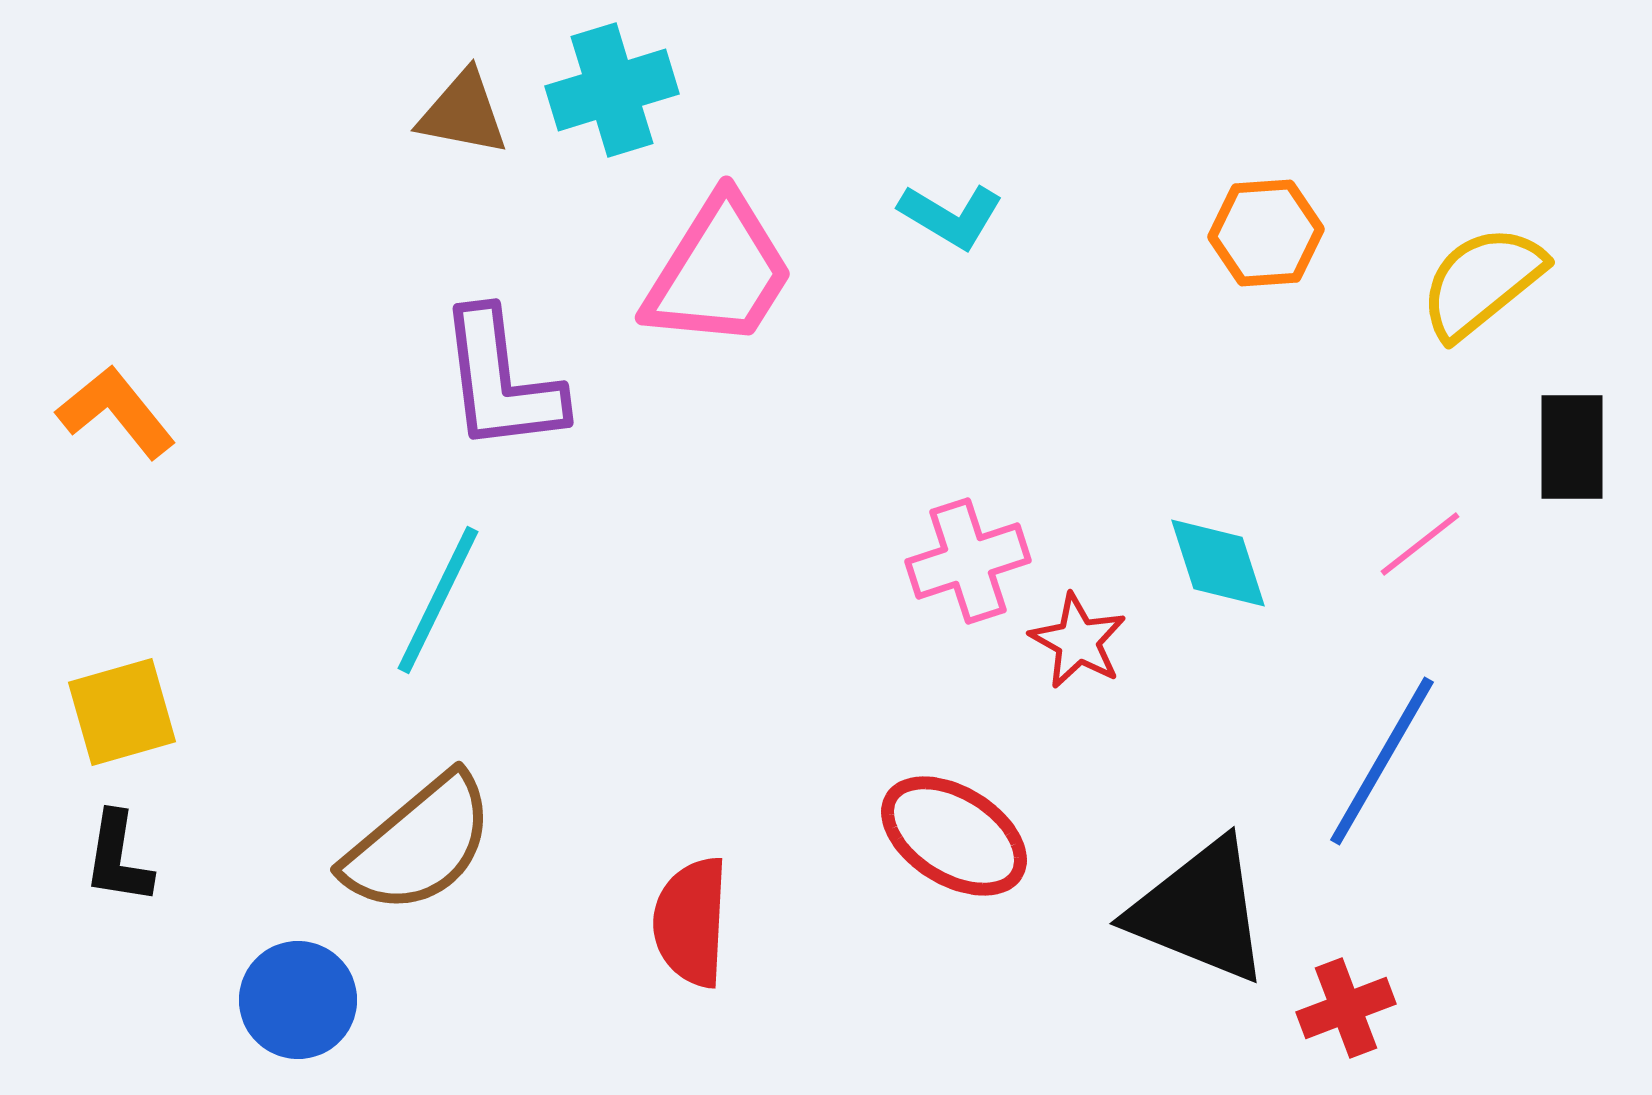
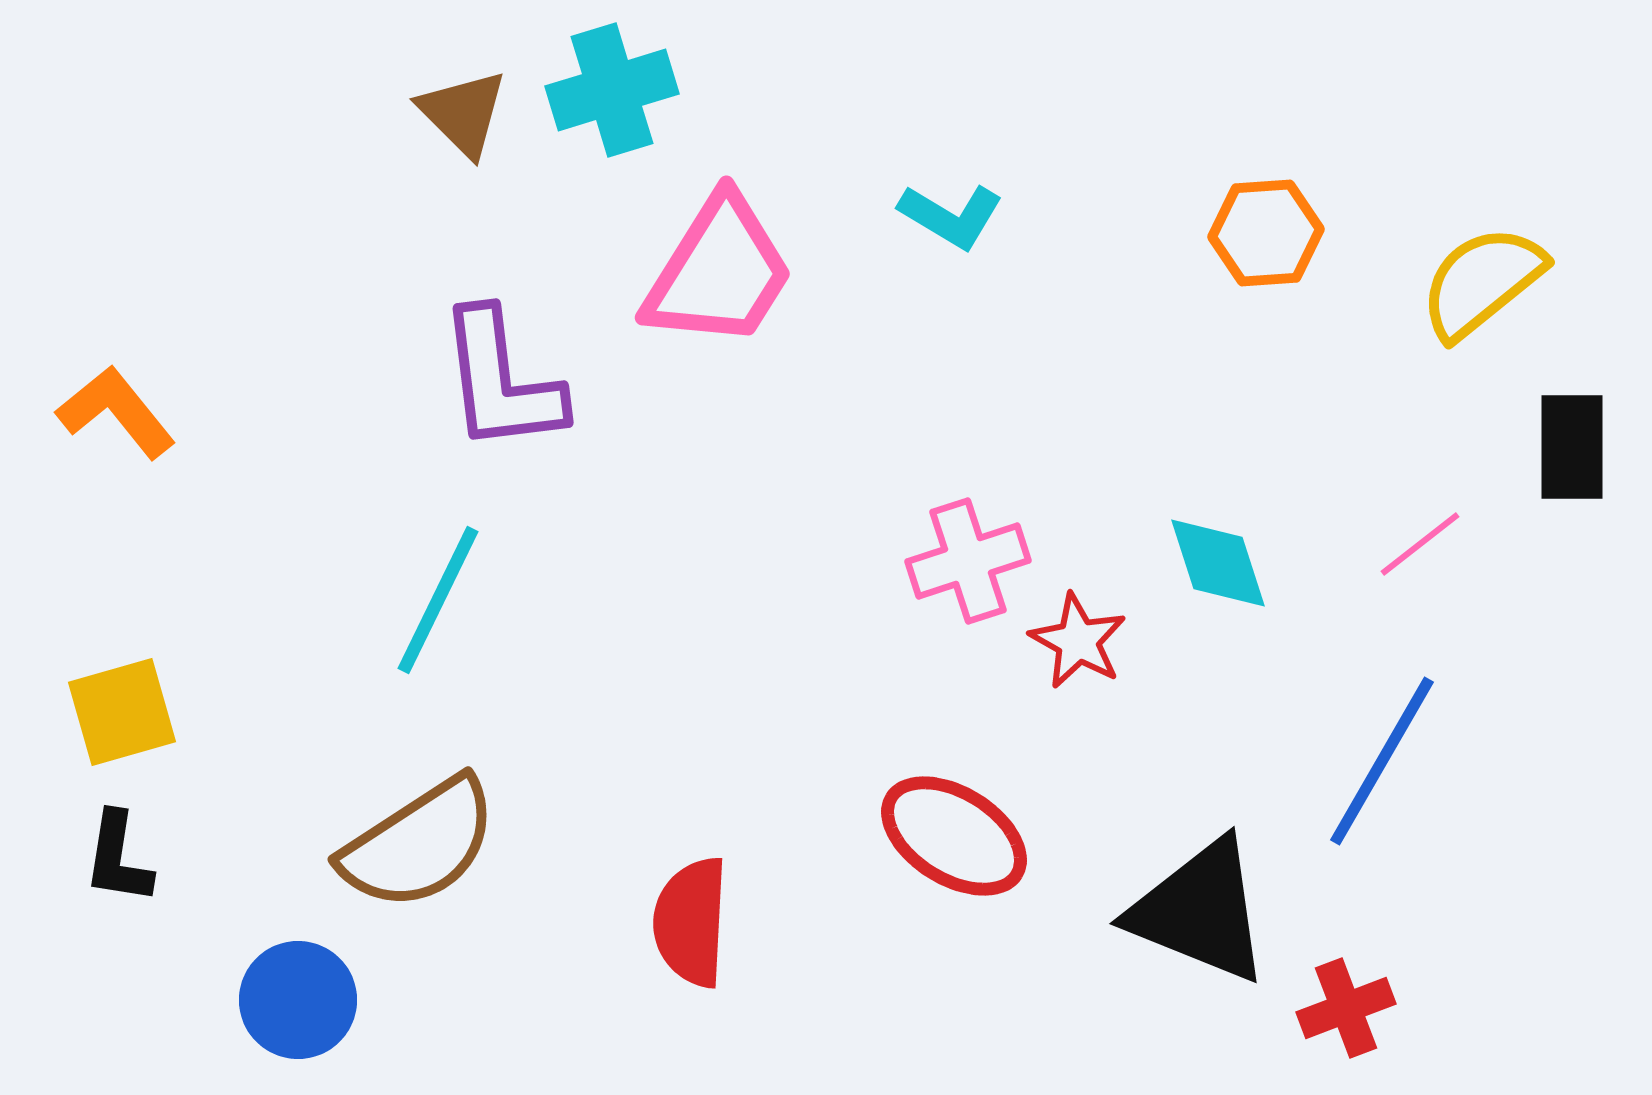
brown triangle: rotated 34 degrees clockwise
brown semicircle: rotated 7 degrees clockwise
